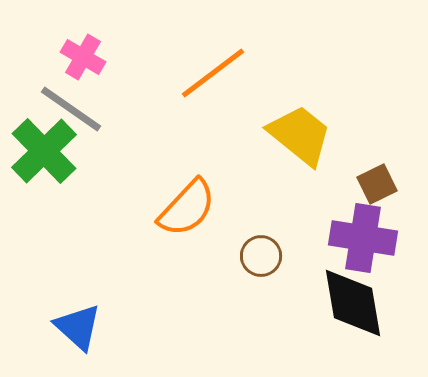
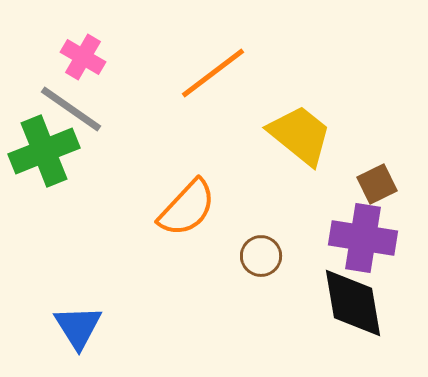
green cross: rotated 22 degrees clockwise
blue triangle: rotated 16 degrees clockwise
